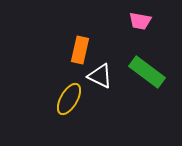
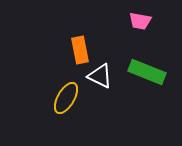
orange rectangle: rotated 24 degrees counterclockwise
green rectangle: rotated 15 degrees counterclockwise
yellow ellipse: moved 3 px left, 1 px up
